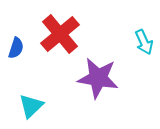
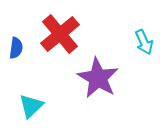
blue semicircle: rotated 10 degrees counterclockwise
purple star: rotated 21 degrees clockwise
